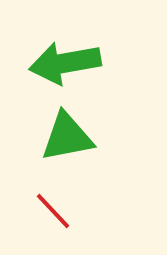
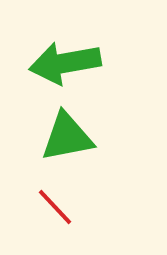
red line: moved 2 px right, 4 px up
